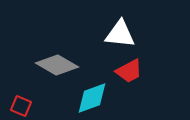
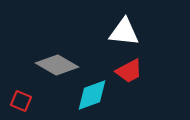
white triangle: moved 4 px right, 2 px up
cyan diamond: moved 3 px up
red square: moved 5 px up
